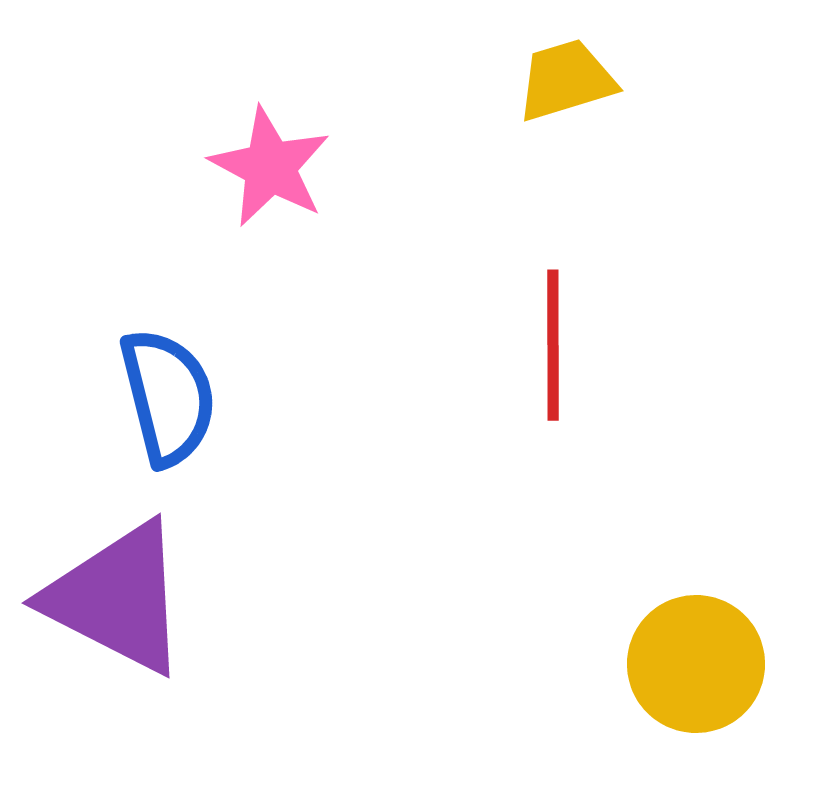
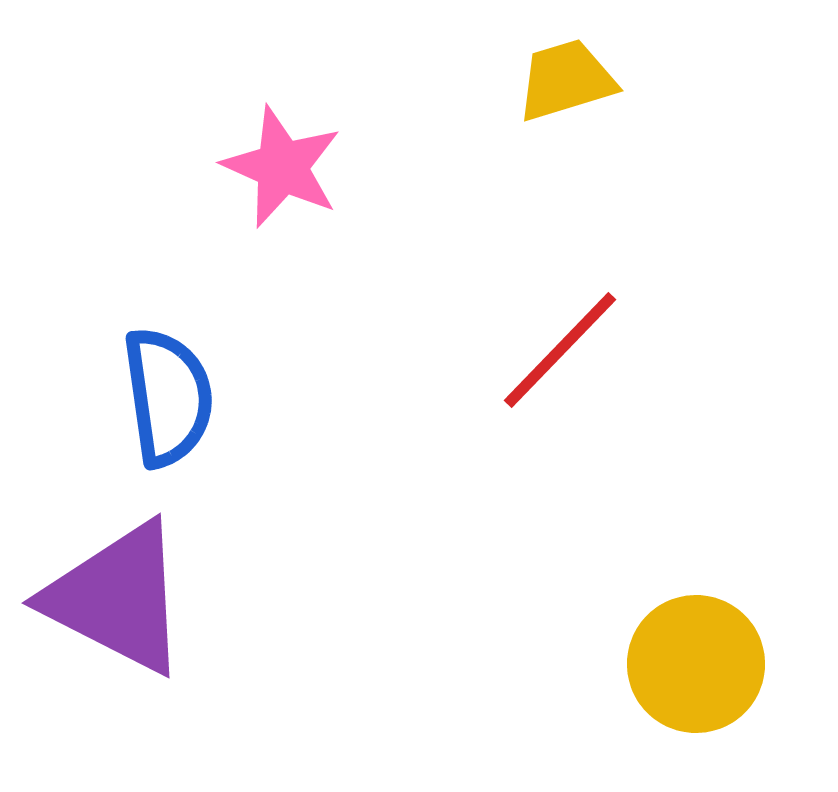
pink star: moved 12 px right; rotated 4 degrees counterclockwise
red line: moved 7 px right, 5 px down; rotated 44 degrees clockwise
blue semicircle: rotated 6 degrees clockwise
